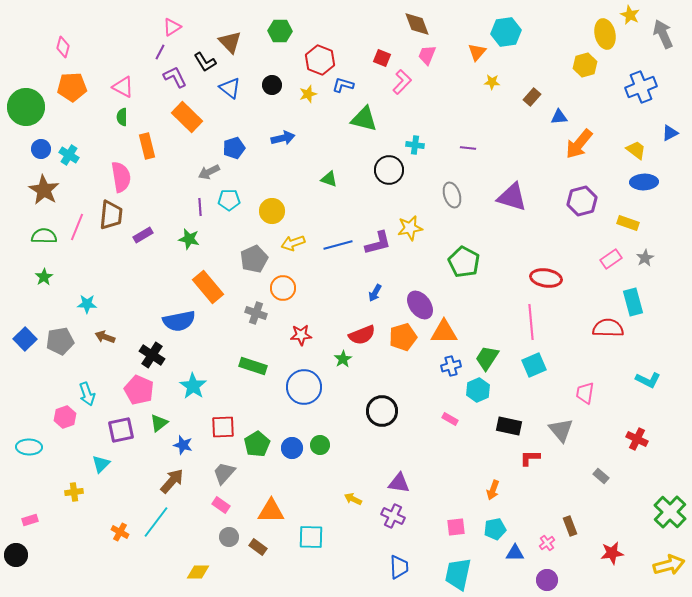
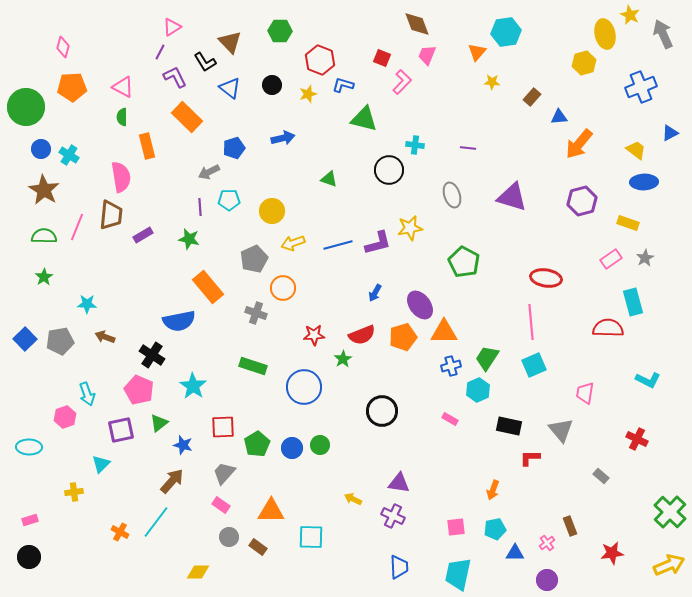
yellow hexagon at (585, 65): moved 1 px left, 2 px up
red star at (301, 335): moved 13 px right
black circle at (16, 555): moved 13 px right, 2 px down
yellow arrow at (669, 565): rotated 8 degrees counterclockwise
